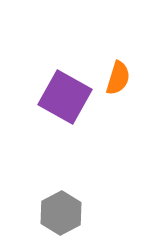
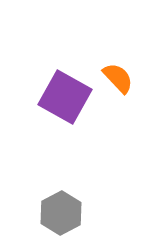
orange semicircle: rotated 60 degrees counterclockwise
